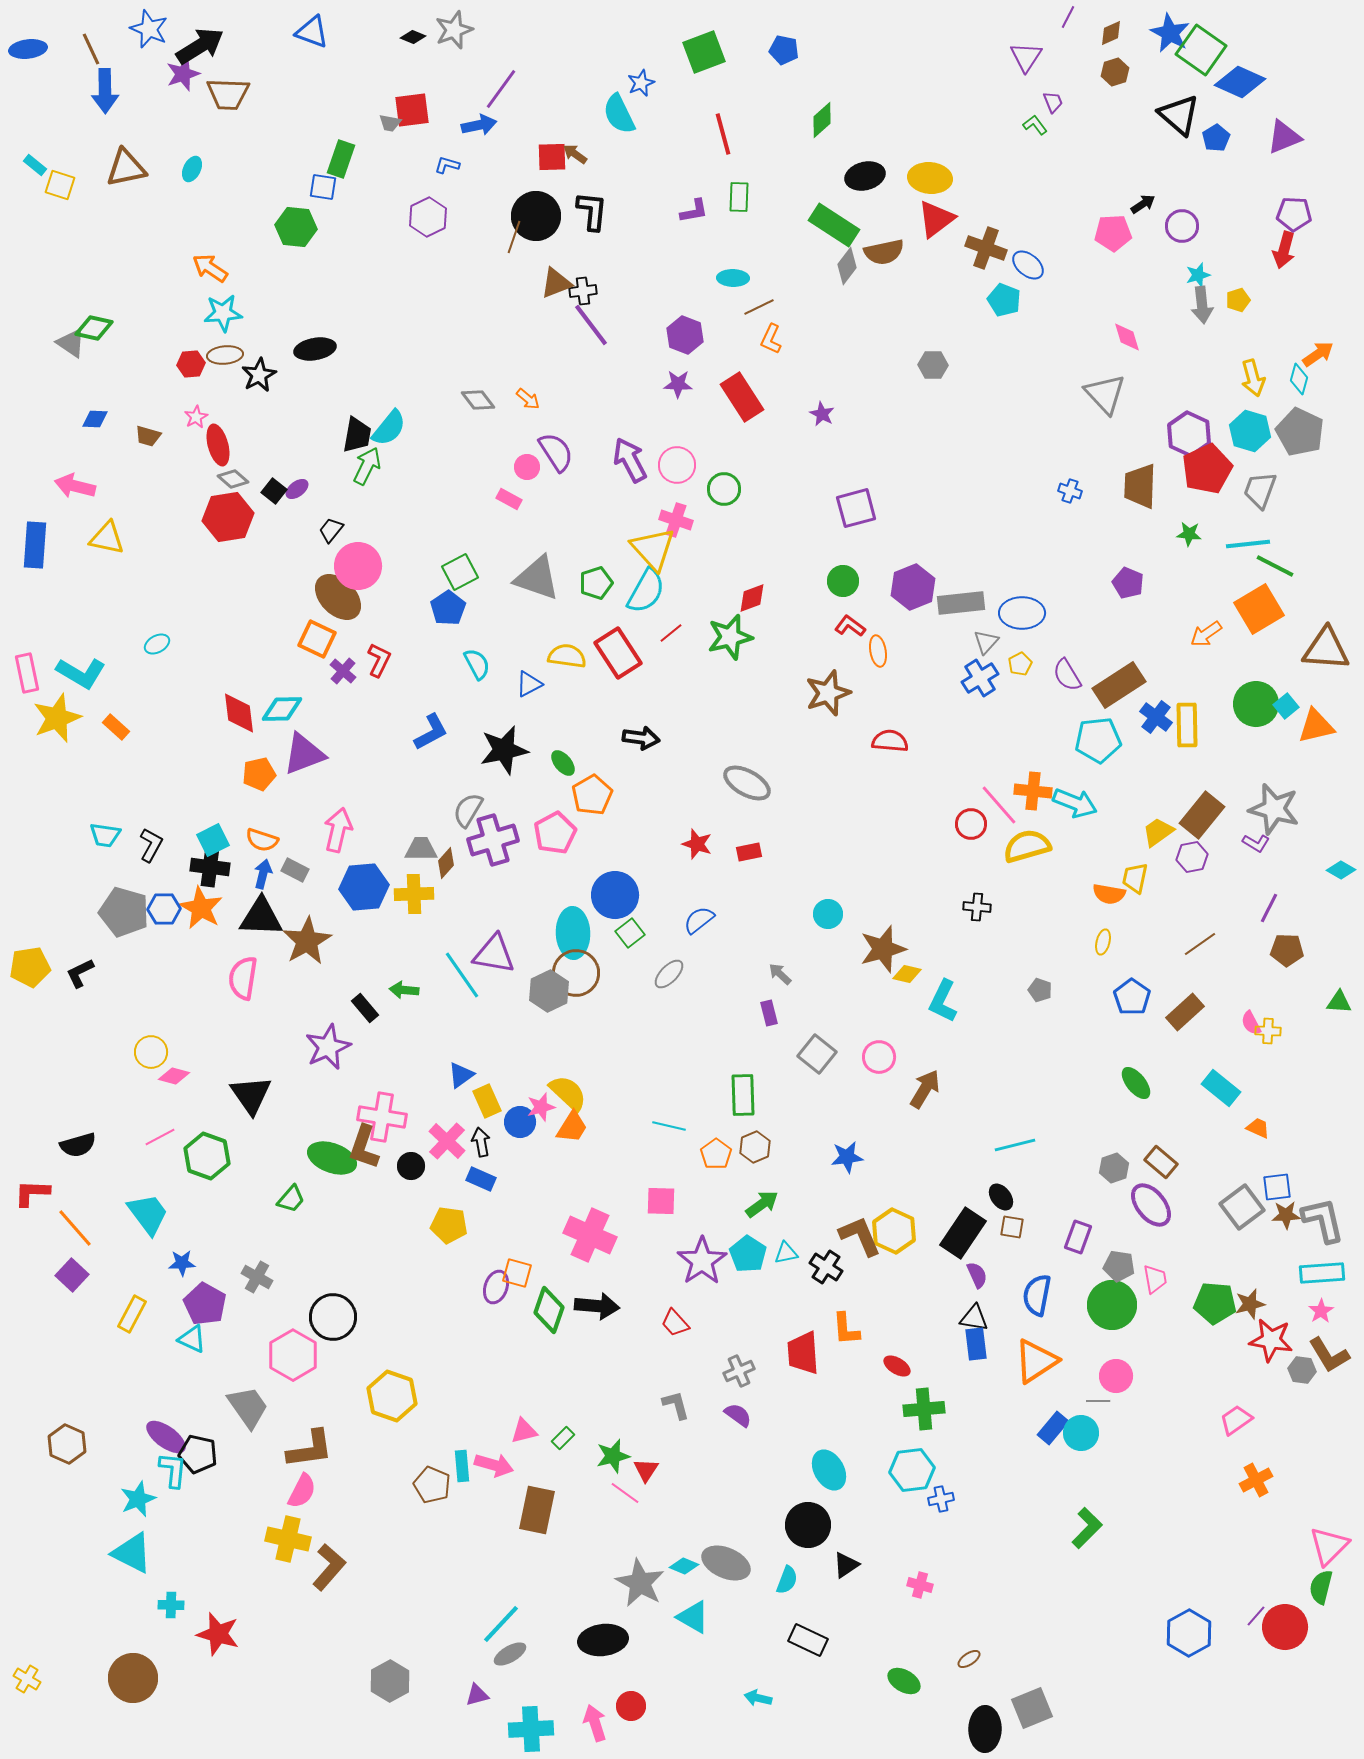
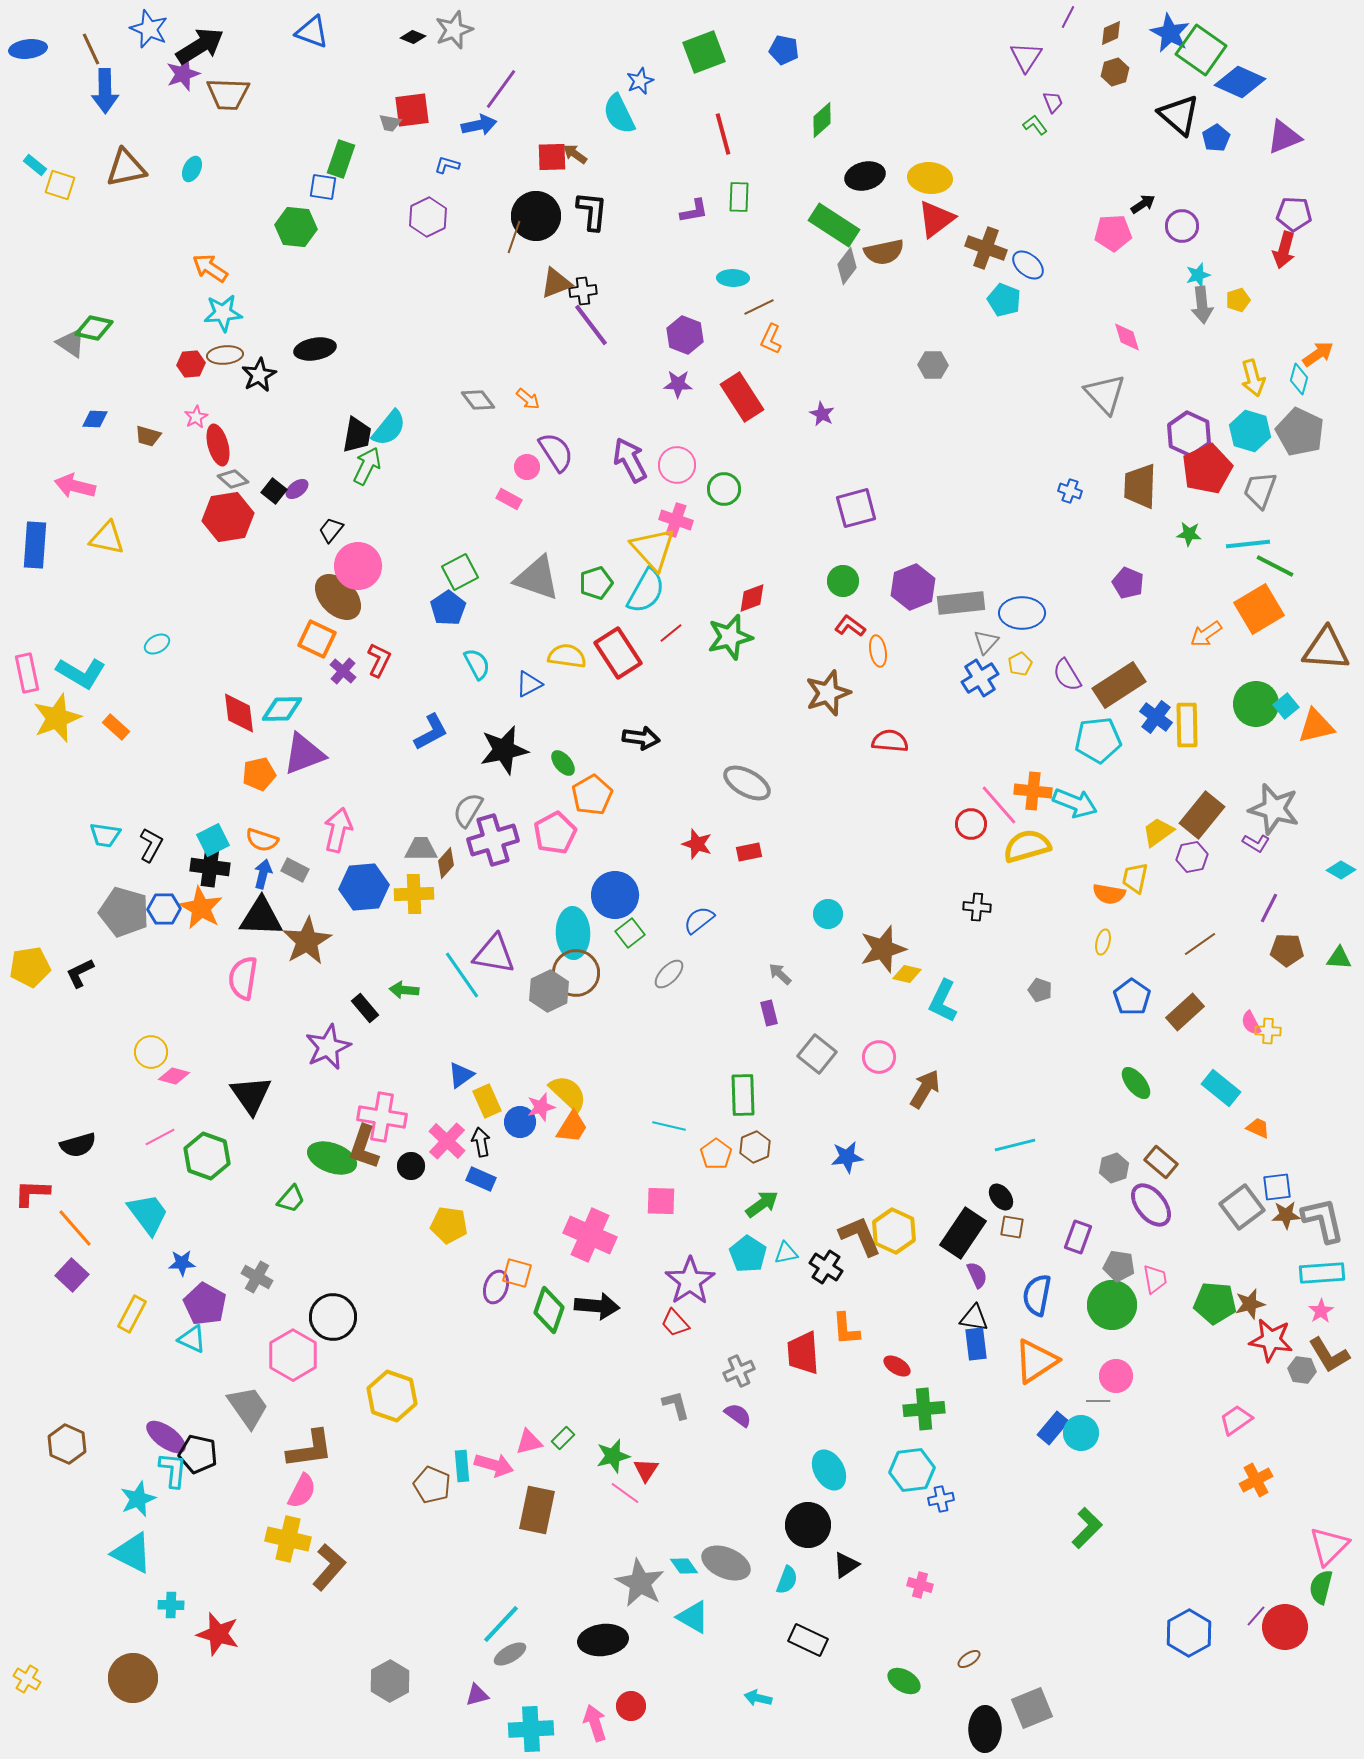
blue star at (641, 83): moved 1 px left, 2 px up
green triangle at (1339, 1002): moved 44 px up
purple star at (702, 1261): moved 12 px left, 20 px down
pink triangle at (524, 1431): moved 5 px right, 11 px down
cyan diamond at (684, 1566): rotated 32 degrees clockwise
